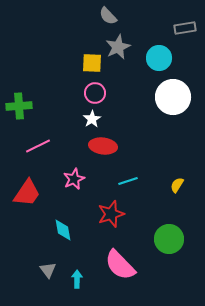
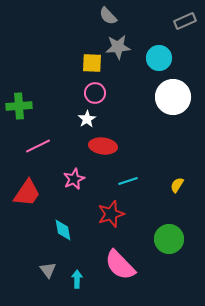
gray rectangle: moved 7 px up; rotated 15 degrees counterclockwise
gray star: rotated 20 degrees clockwise
white star: moved 5 px left
